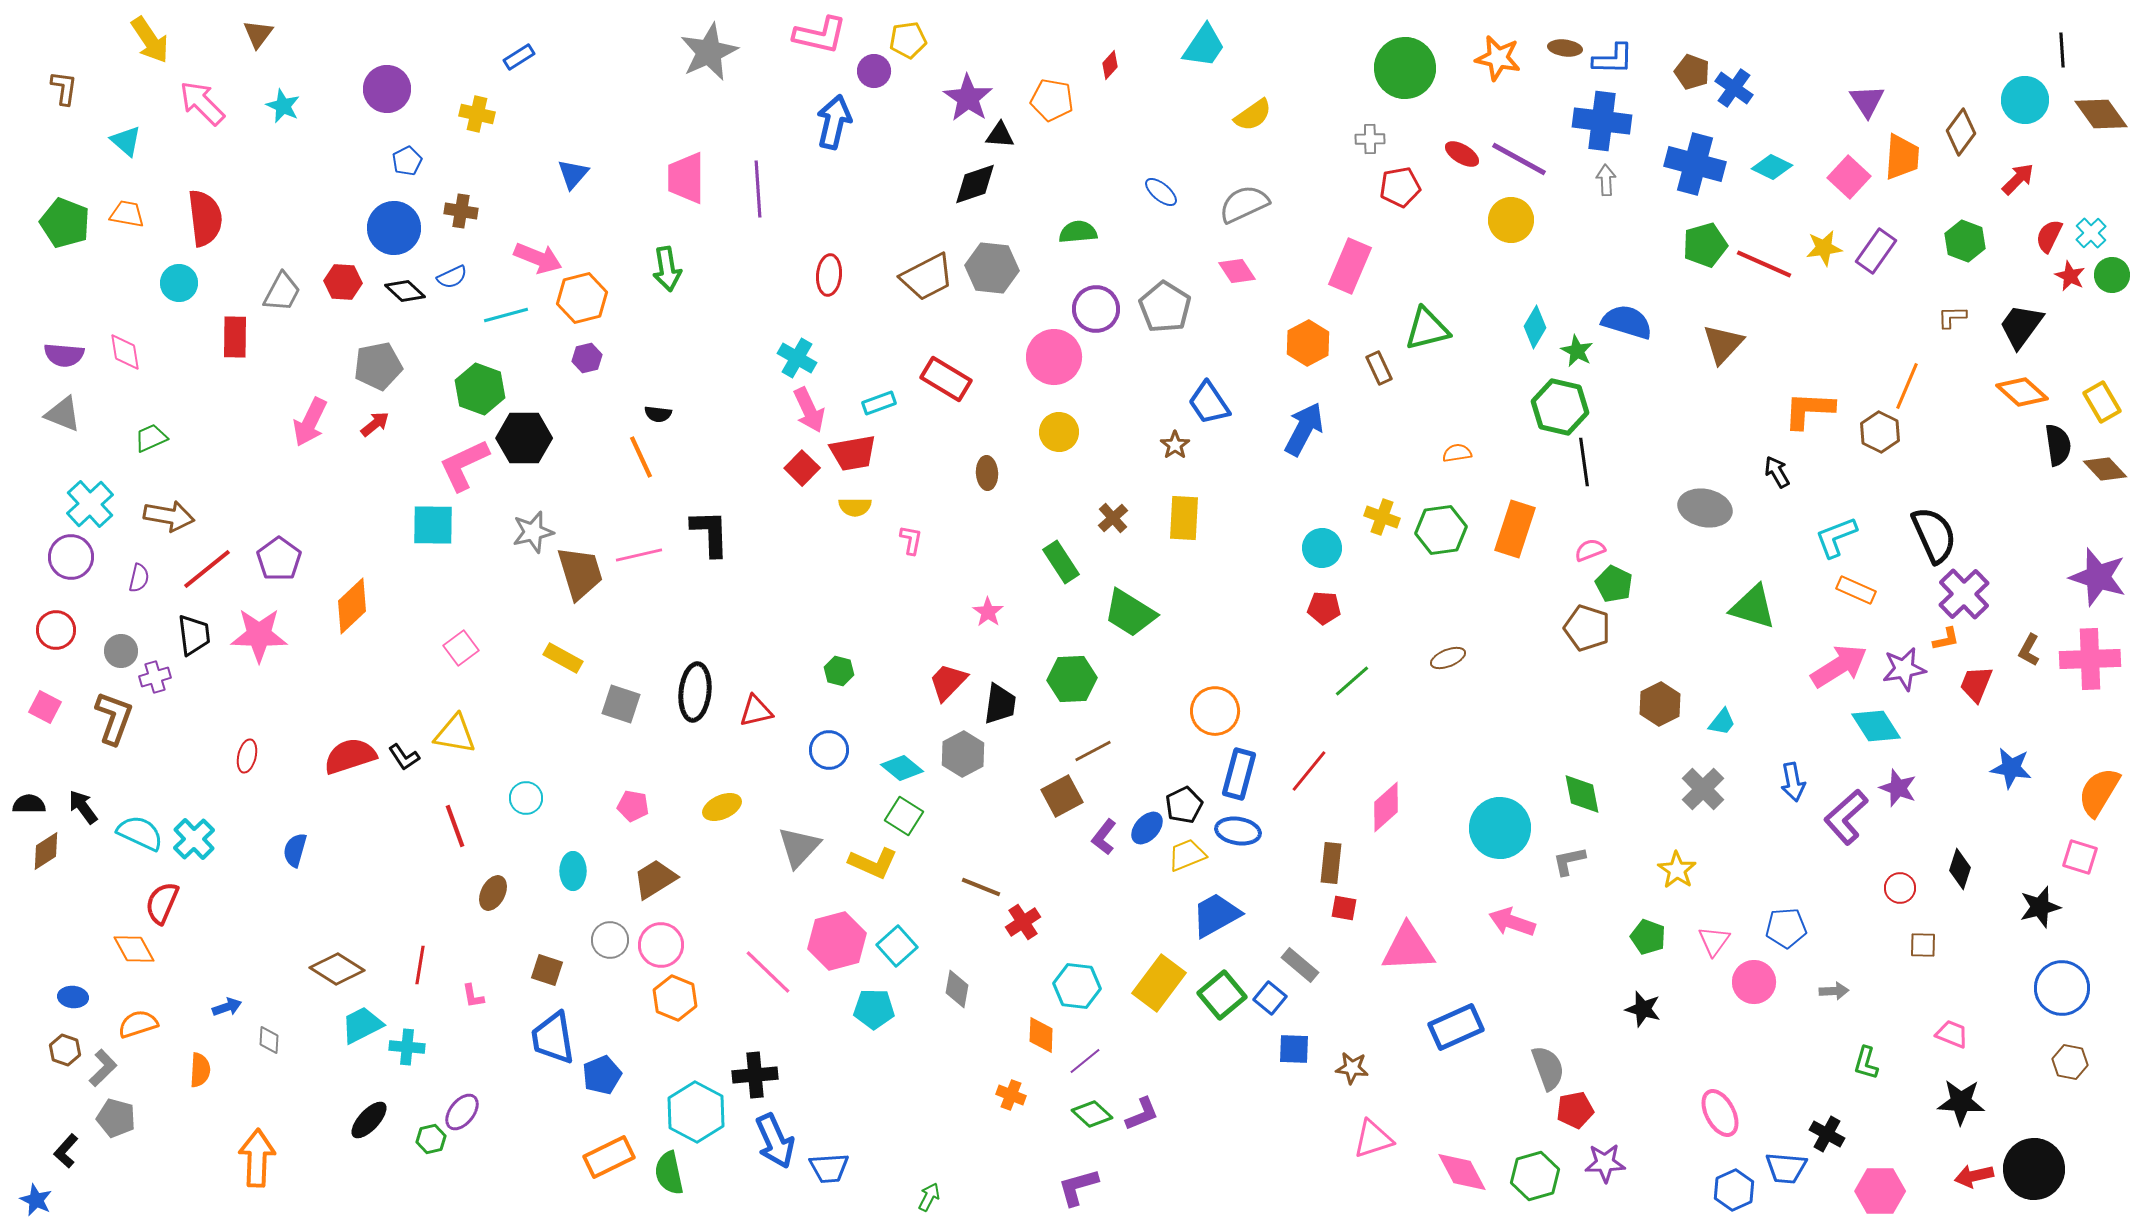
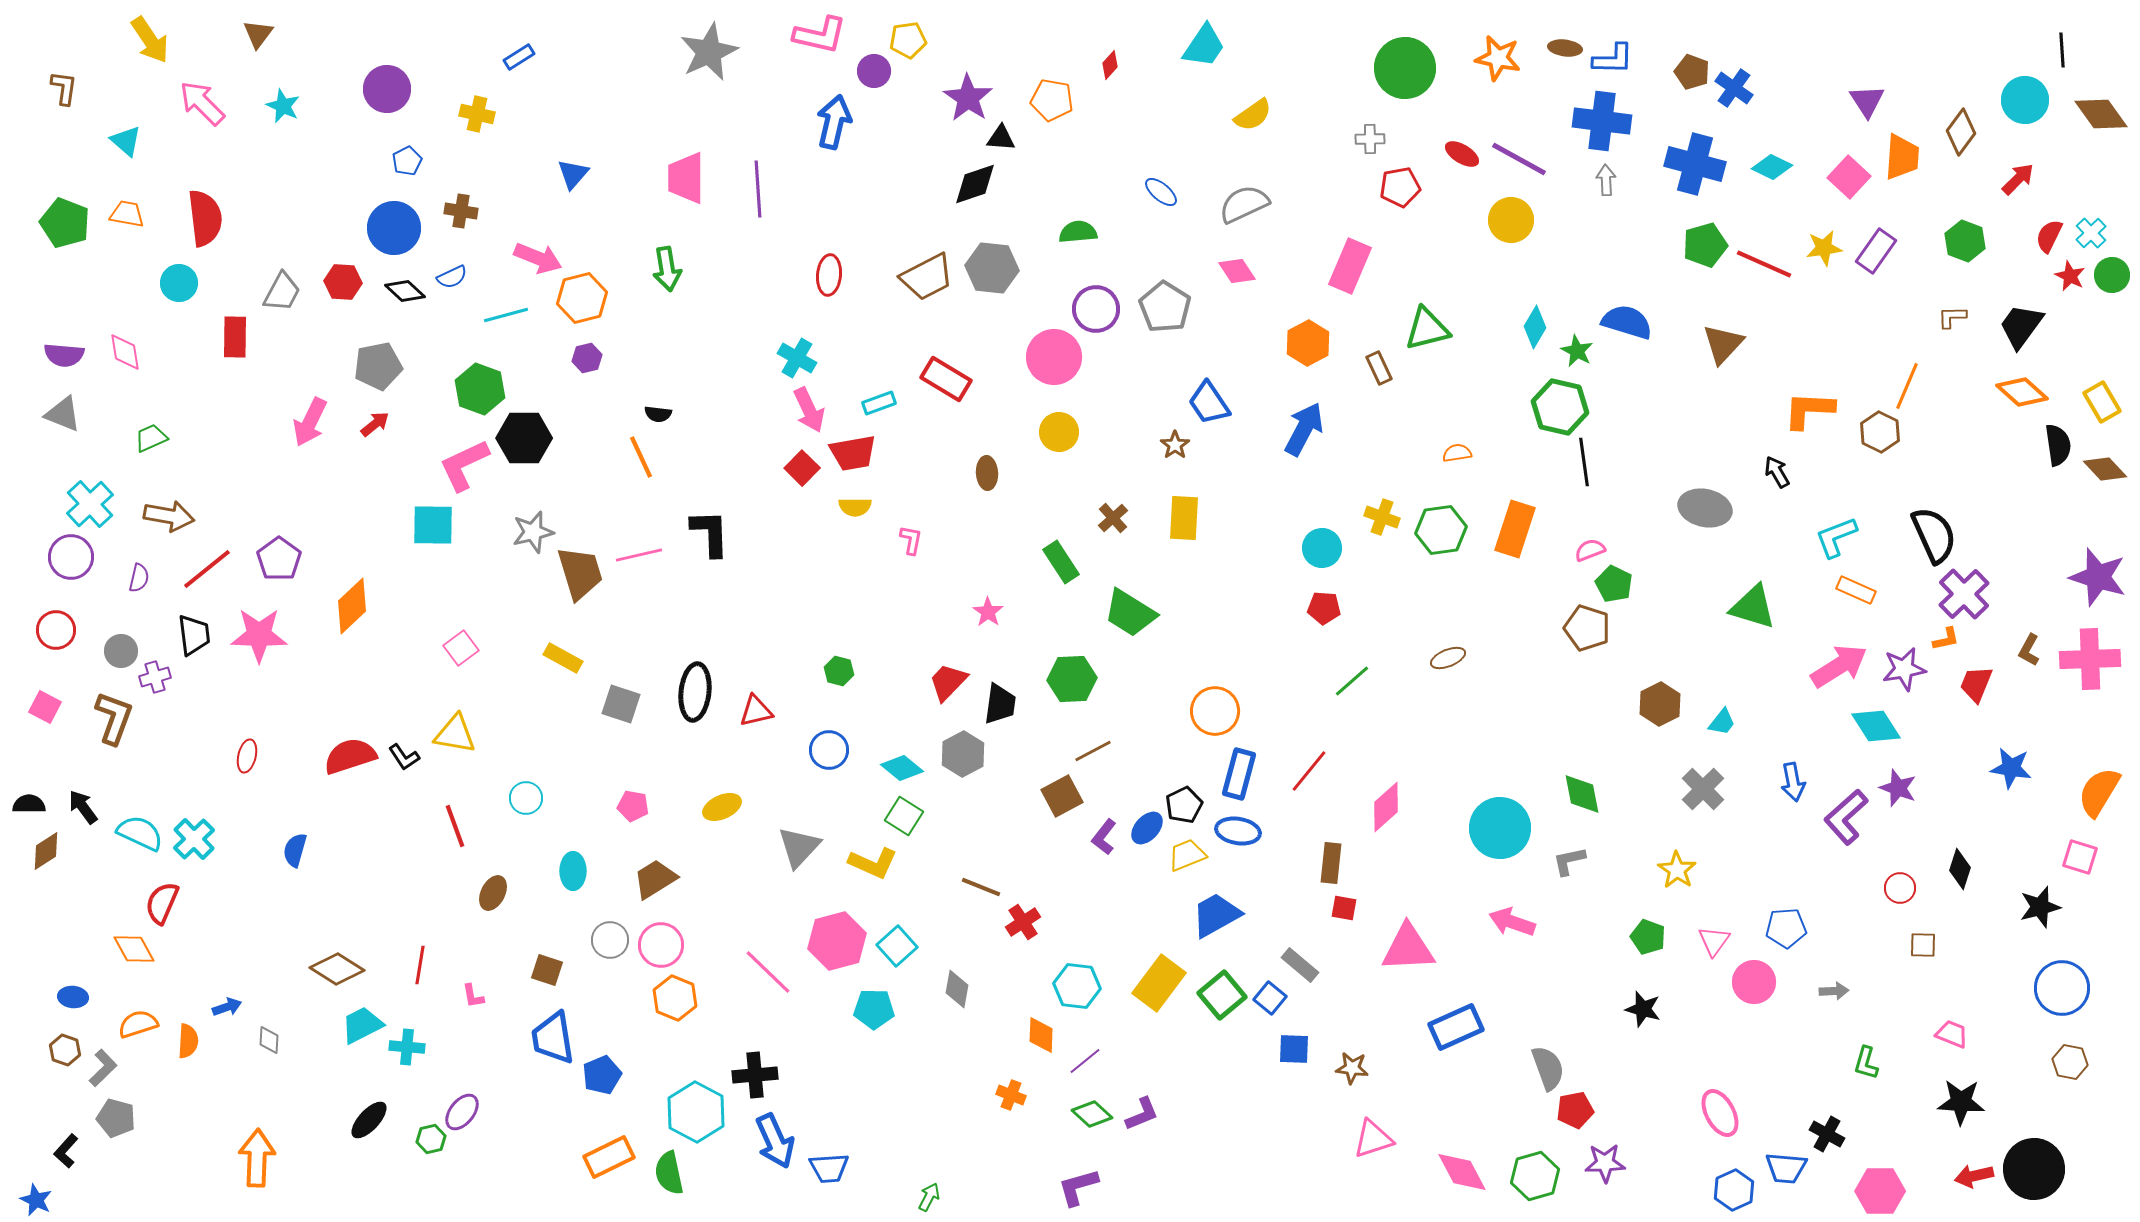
black triangle at (1000, 135): moved 1 px right, 3 px down
orange semicircle at (200, 1070): moved 12 px left, 29 px up
